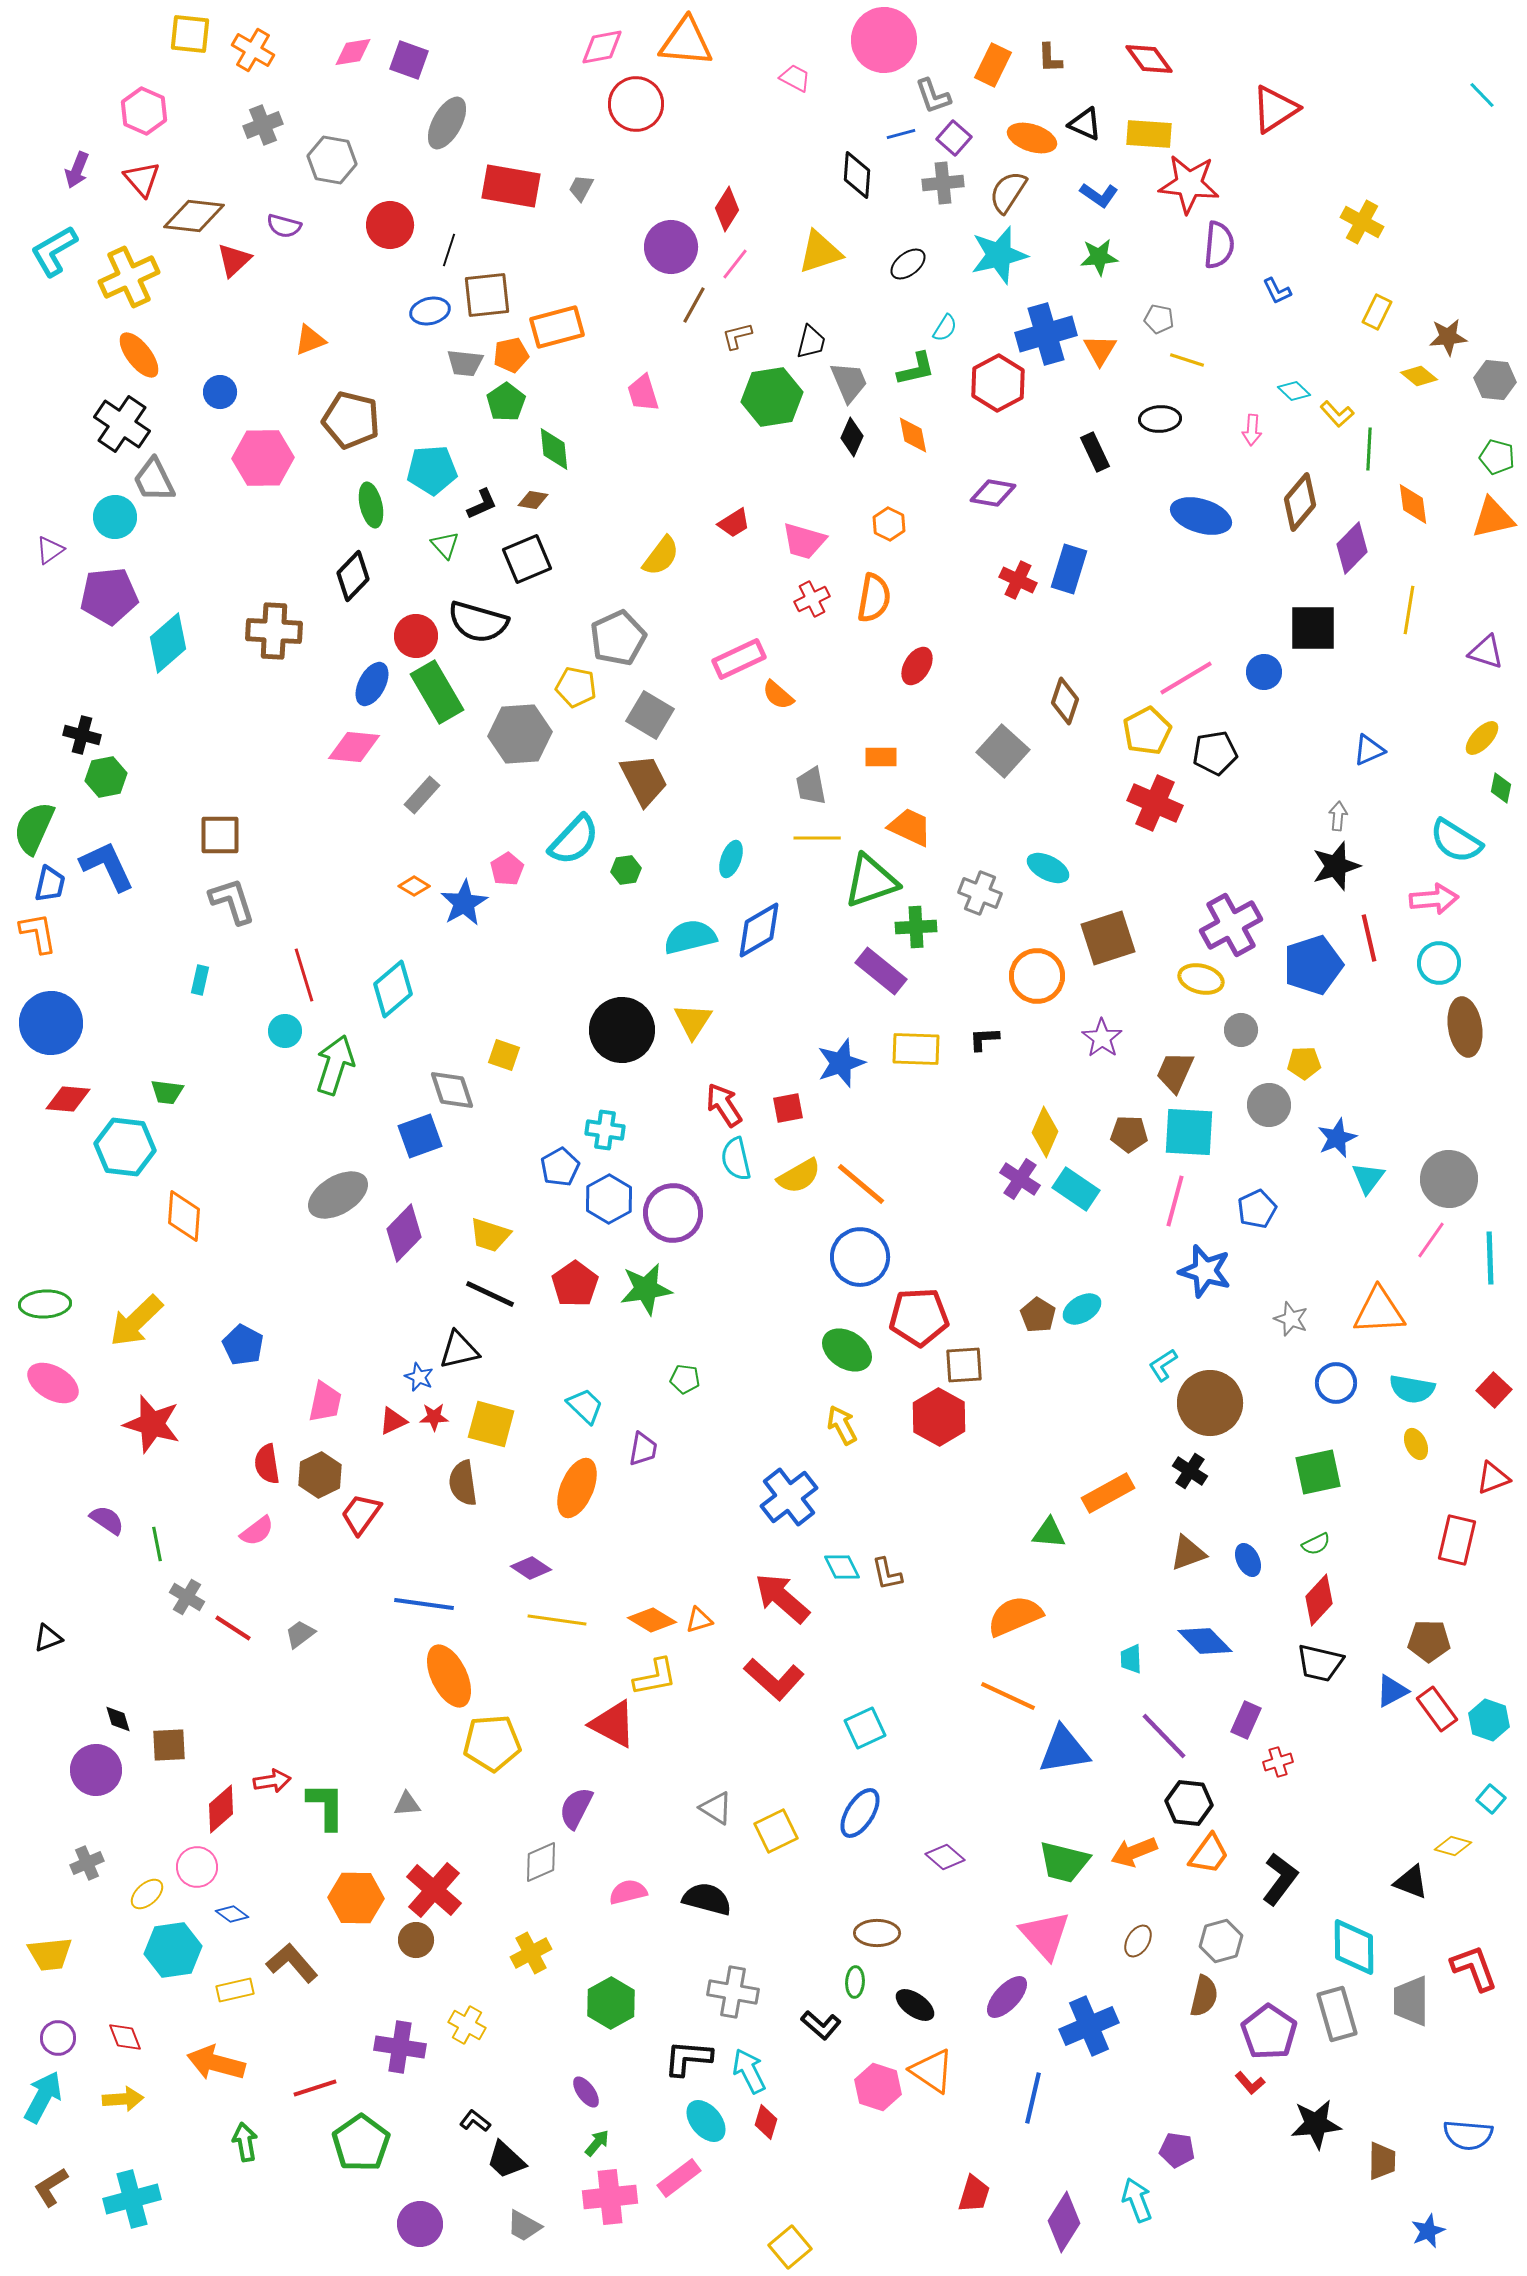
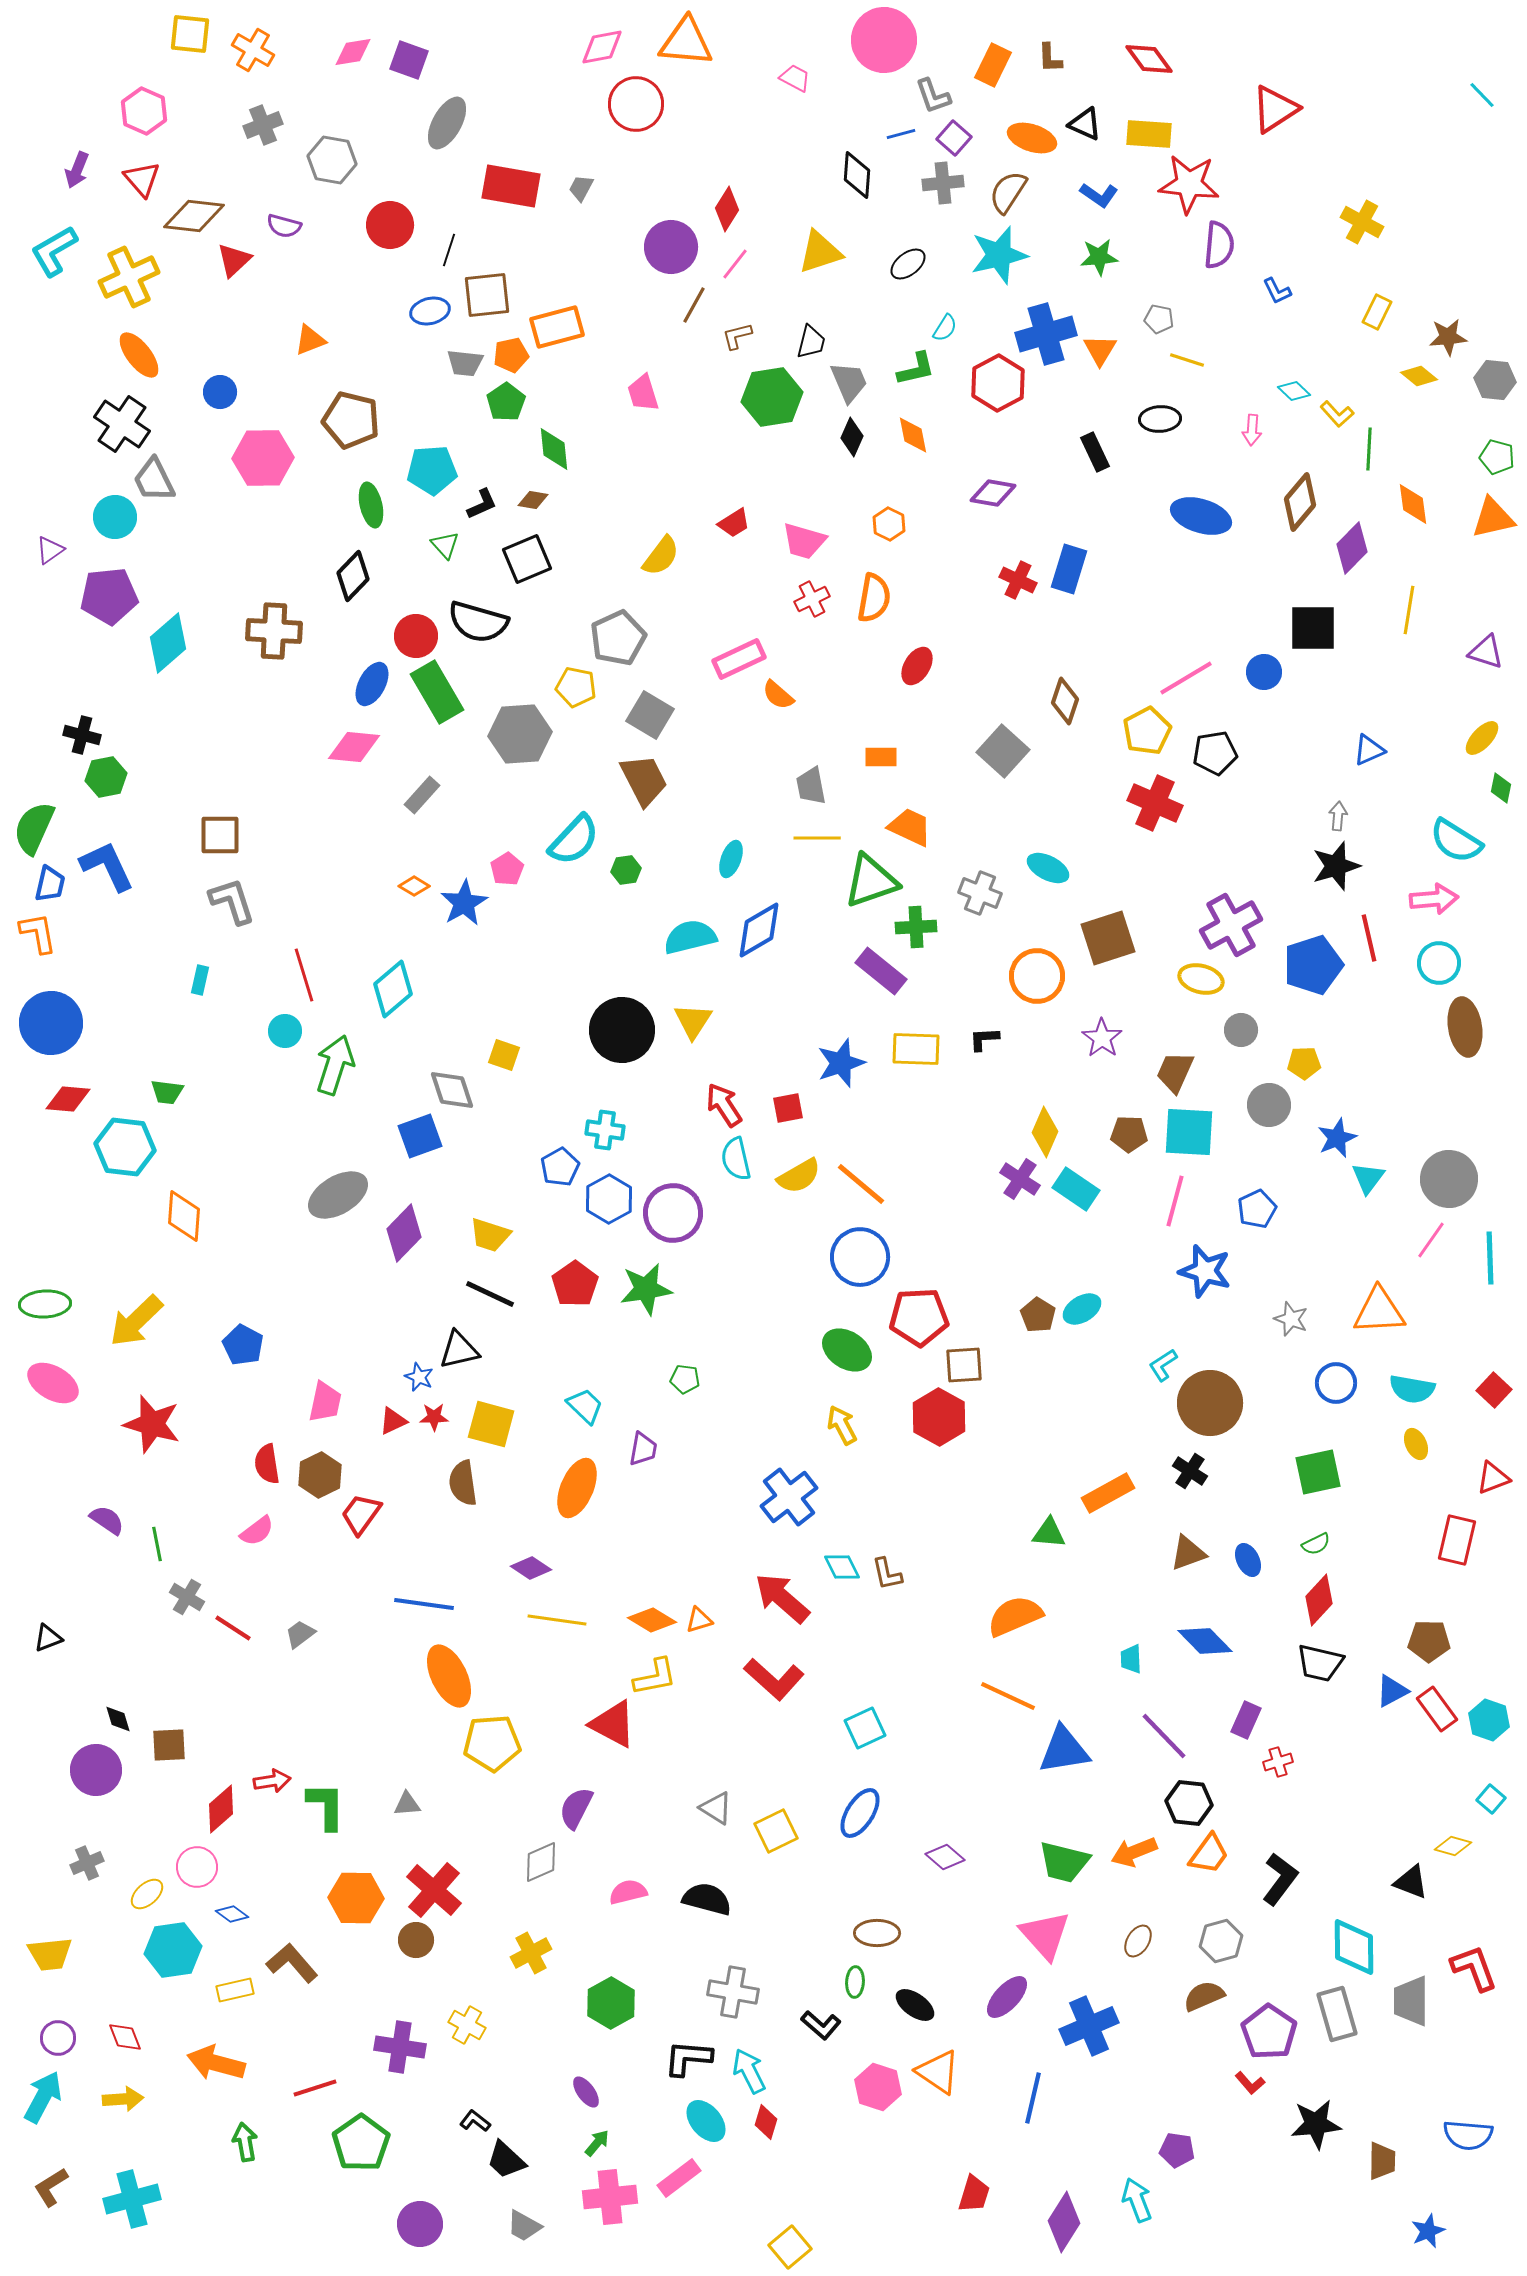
brown semicircle at (1204, 1996): rotated 126 degrees counterclockwise
orange triangle at (932, 2071): moved 6 px right, 1 px down
